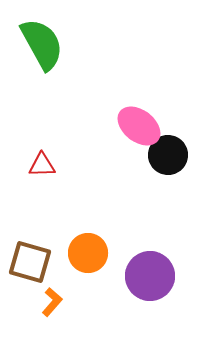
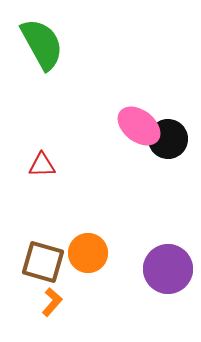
black circle: moved 16 px up
brown square: moved 13 px right
purple circle: moved 18 px right, 7 px up
